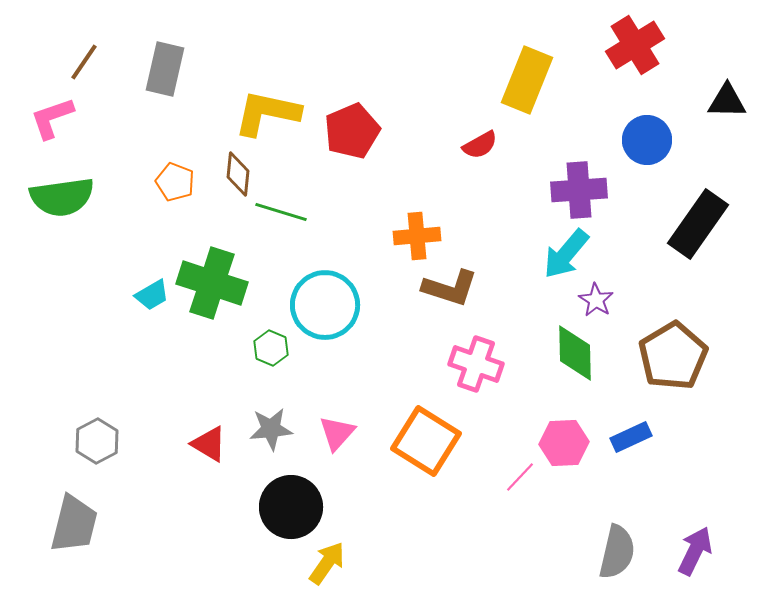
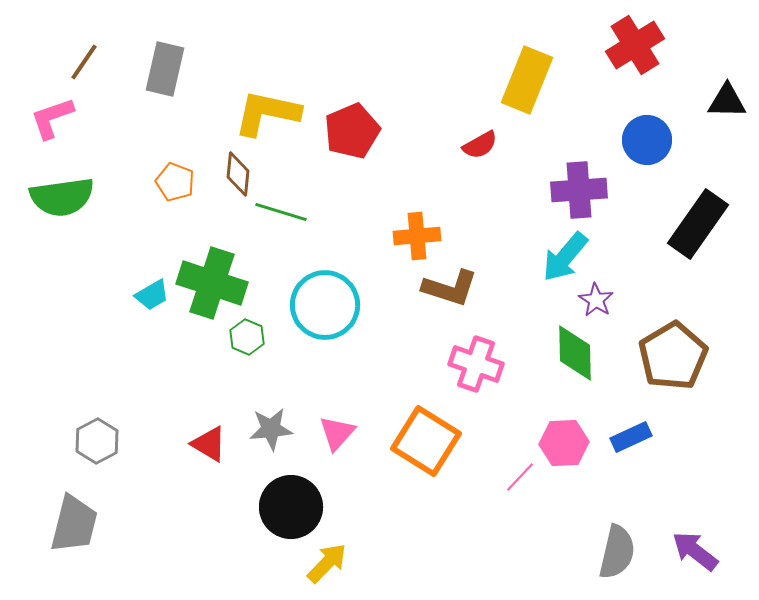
cyan arrow: moved 1 px left, 3 px down
green hexagon: moved 24 px left, 11 px up
purple arrow: rotated 78 degrees counterclockwise
yellow arrow: rotated 9 degrees clockwise
